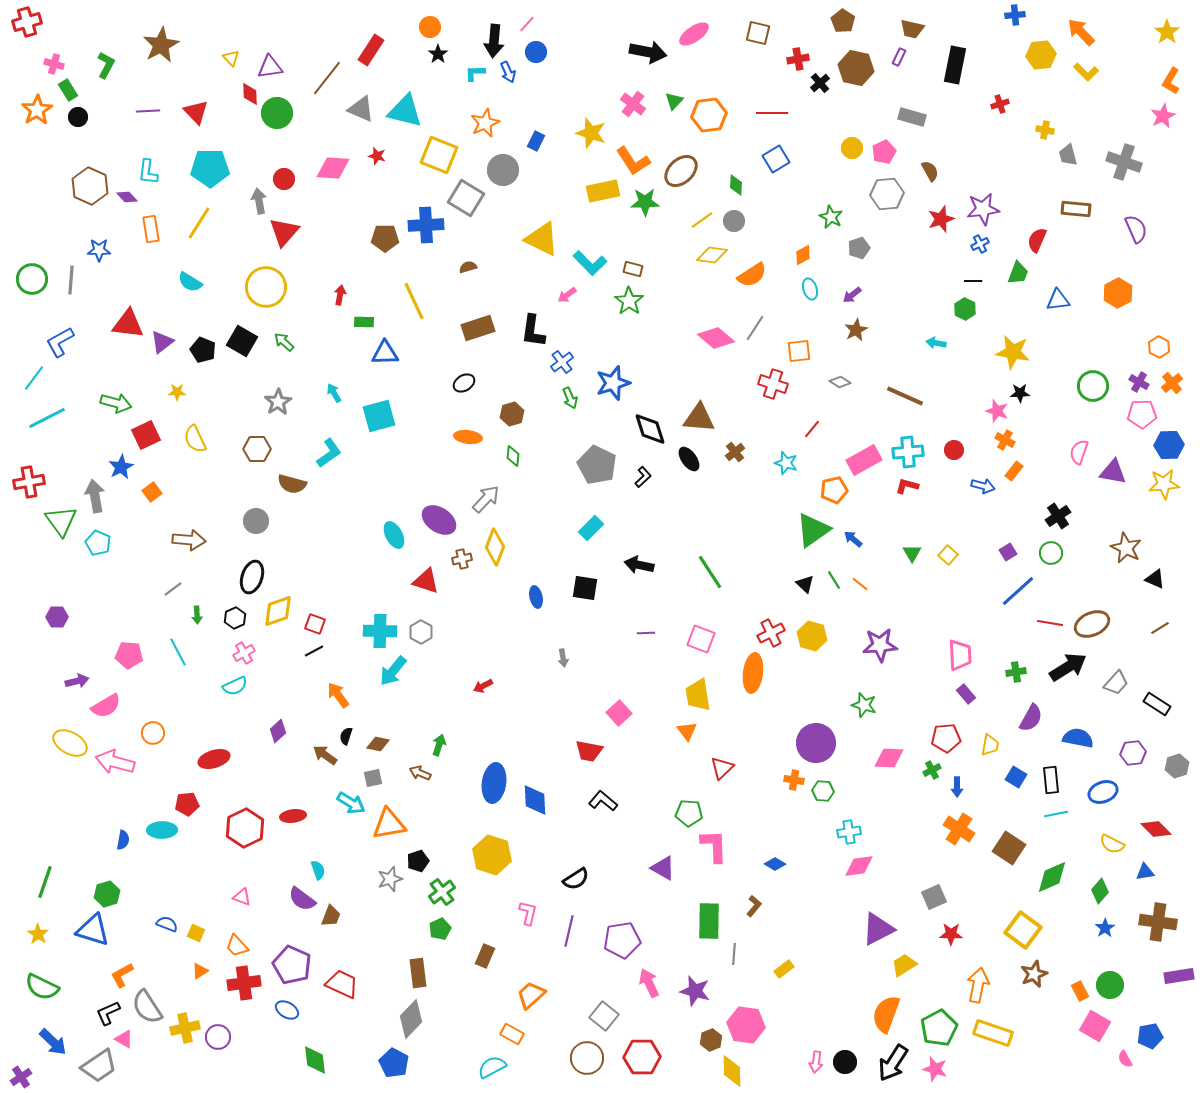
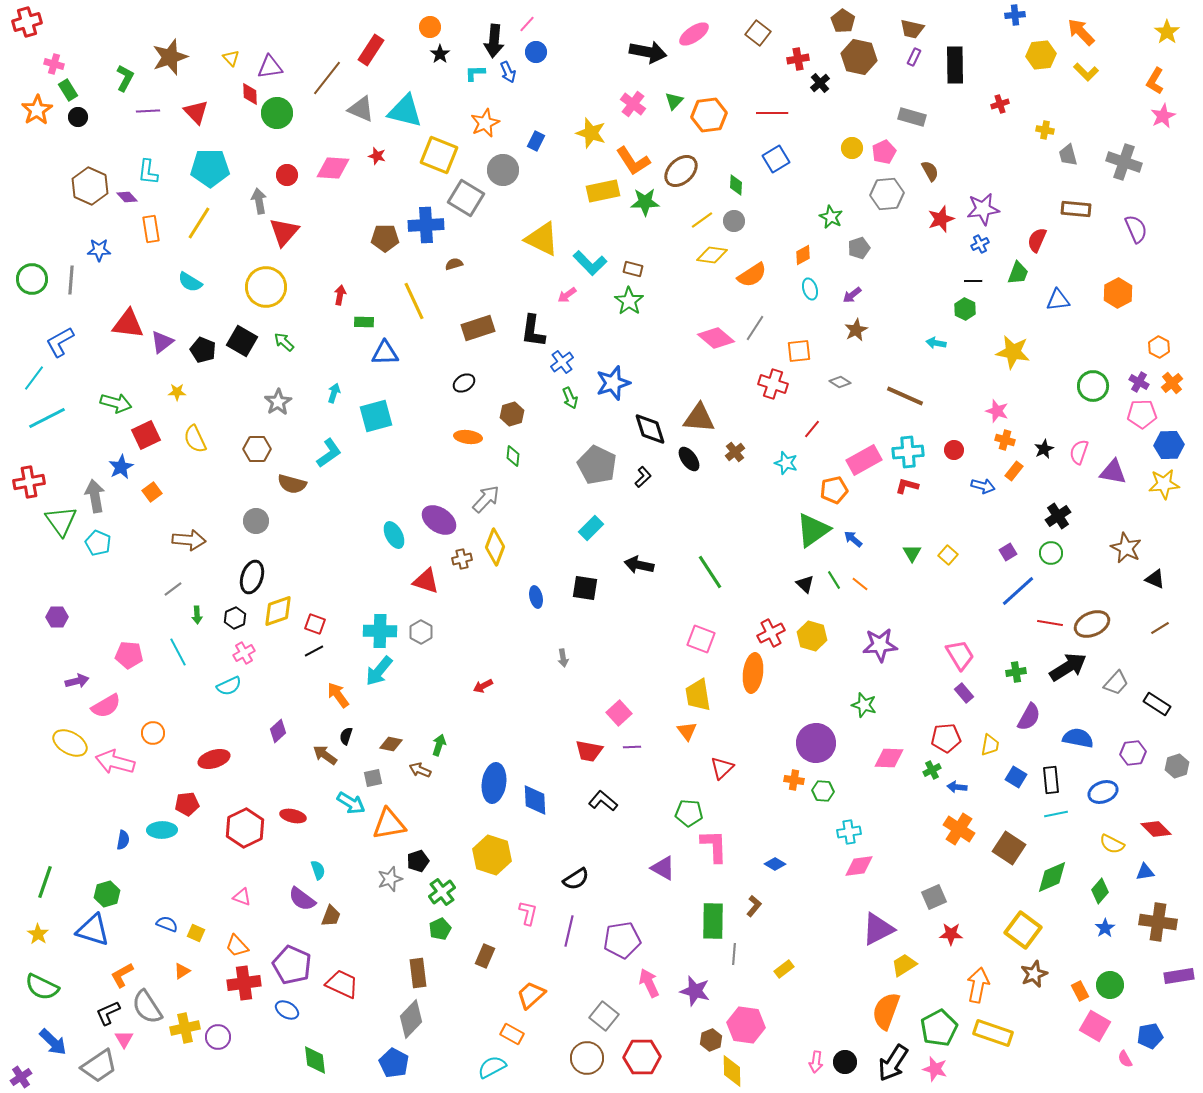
brown square at (758, 33): rotated 25 degrees clockwise
brown star at (161, 45): moved 9 px right, 12 px down; rotated 9 degrees clockwise
black star at (438, 54): moved 2 px right
purple rectangle at (899, 57): moved 15 px right
green L-shape at (106, 65): moved 19 px right, 13 px down
black rectangle at (955, 65): rotated 12 degrees counterclockwise
brown hexagon at (856, 68): moved 3 px right, 11 px up
orange L-shape at (1171, 81): moved 16 px left
red circle at (284, 179): moved 3 px right, 4 px up
brown semicircle at (468, 267): moved 14 px left, 3 px up
cyan arrow at (334, 393): rotated 48 degrees clockwise
black star at (1020, 393): moved 24 px right, 56 px down; rotated 24 degrees counterclockwise
cyan square at (379, 416): moved 3 px left
orange cross at (1005, 440): rotated 12 degrees counterclockwise
purple line at (646, 633): moved 14 px left, 114 px down
pink trapezoid at (960, 655): rotated 28 degrees counterclockwise
cyan arrow at (393, 671): moved 14 px left
cyan semicircle at (235, 686): moved 6 px left
purple rectangle at (966, 694): moved 2 px left, 1 px up
purple semicircle at (1031, 718): moved 2 px left, 1 px up
brown diamond at (378, 744): moved 13 px right
brown arrow at (420, 773): moved 3 px up
blue arrow at (957, 787): rotated 96 degrees clockwise
red ellipse at (293, 816): rotated 20 degrees clockwise
green rectangle at (709, 921): moved 4 px right
orange triangle at (200, 971): moved 18 px left
orange semicircle at (886, 1014): moved 3 px up
pink triangle at (124, 1039): rotated 30 degrees clockwise
